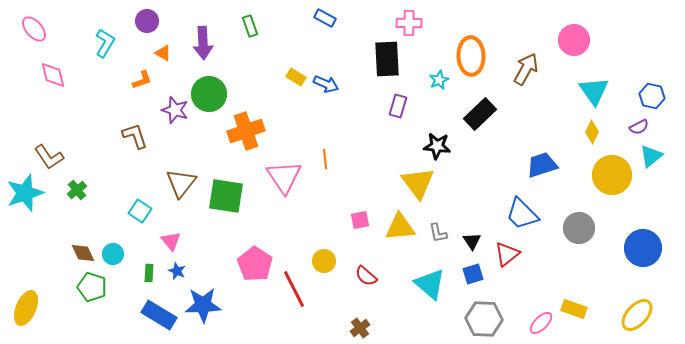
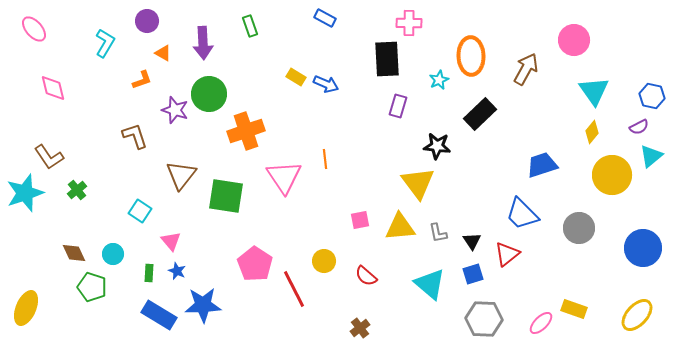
pink diamond at (53, 75): moved 13 px down
yellow diamond at (592, 132): rotated 15 degrees clockwise
brown triangle at (181, 183): moved 8 px up
brown diamond at (83, 253): moved 9 px left
